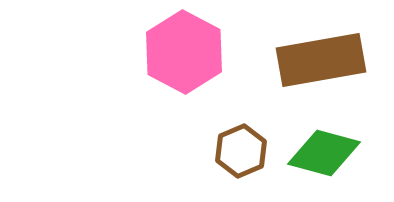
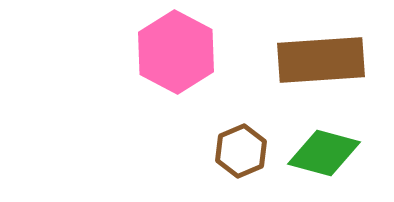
pink hexagon: moved 8 px left
brown rectangle: rotated 6 degrees clockwise
